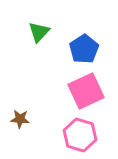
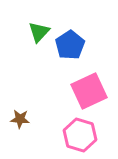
blue pentagon: moved 14 px left, 4 px up
pink square: moved 3 px right
